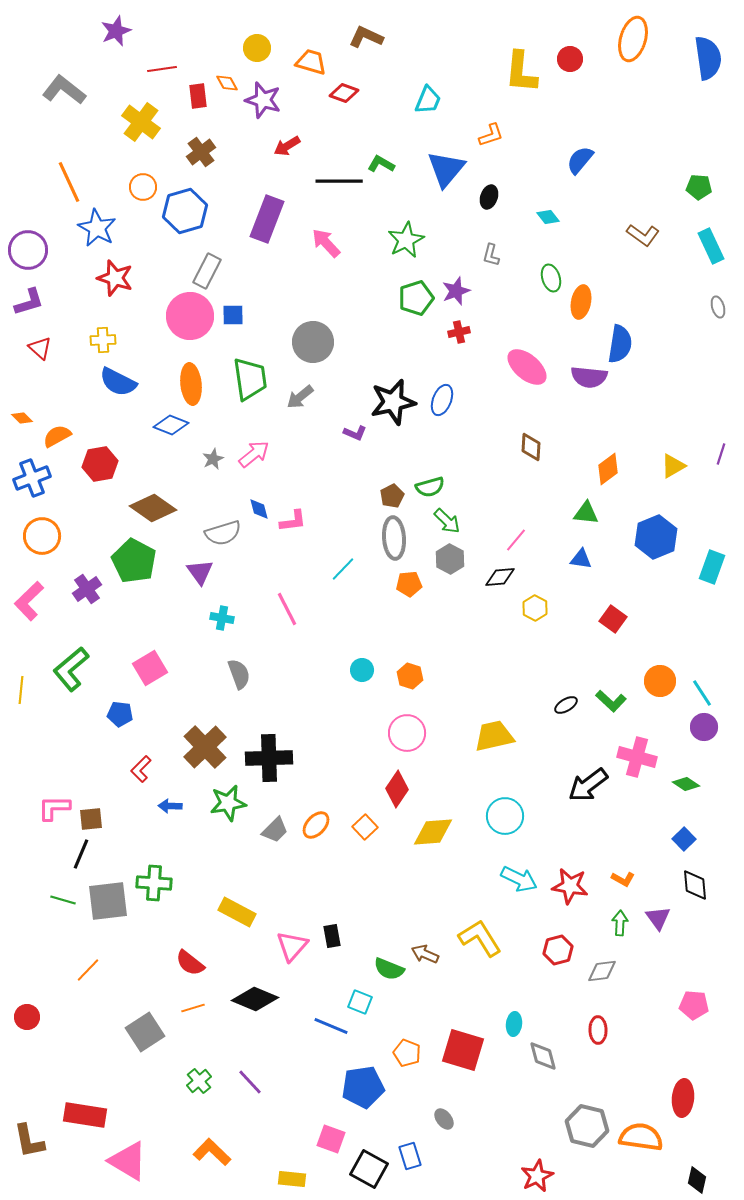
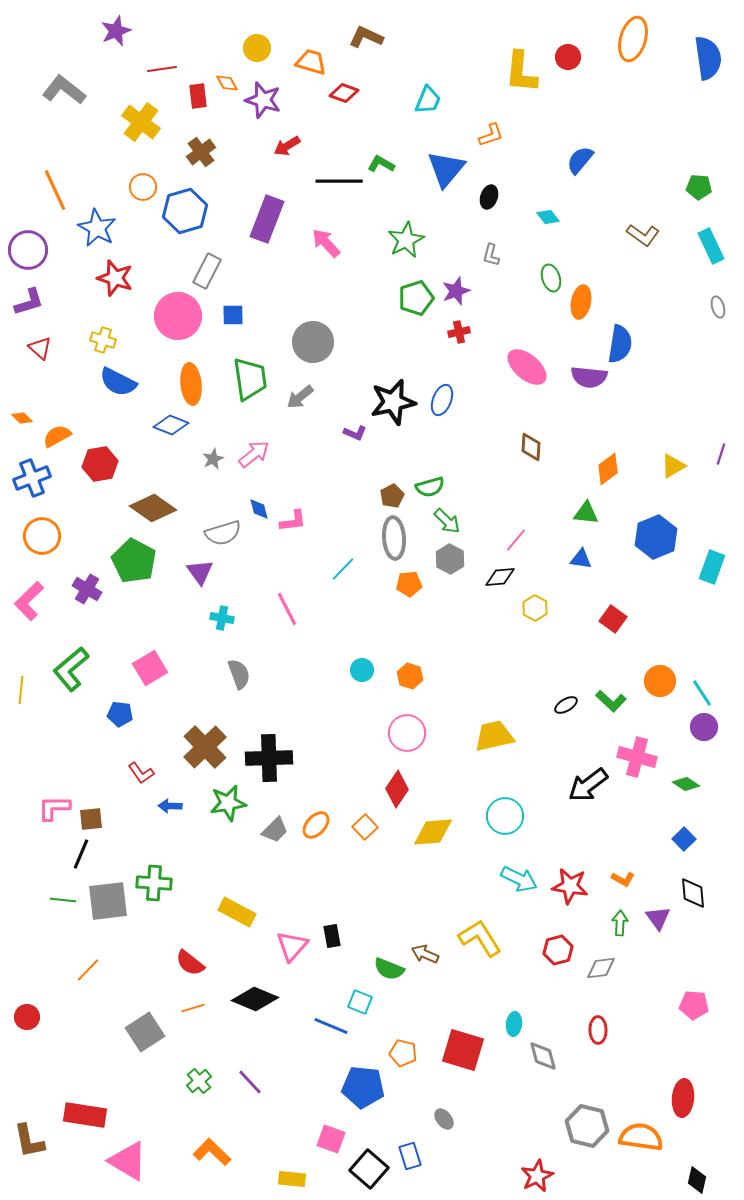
red circle at (570, 59): moved 2 px left, 2 px up
orange line at (69, 182): moved 14 px left, 8 px down
pink circle at (190, 316): moved 12 px left
yellow cross at (103, 340): rotated 20 degrees clockwise
purple cross at (87, 589): rotated 24 degrees counterclockwise
red L-shape at (141, 769): moved 4 px down; rotated 80 degrees counterclockwise
black diamond at (695, 885): moved 2 px left, 8 px down
green line at (63, 900): rotated 10 degrees counterclockwise
gray diamond at (602, 971): moved 1 px left, 3 px up
orange pentagon at (407, 1053): moved 4 px left; rotated 8 degrees counterclockwise
blue pentagon at (363, 1087): rotated 15 degrees clockwise
black square at (369, 1169): rotated 12 degrees clockwise
